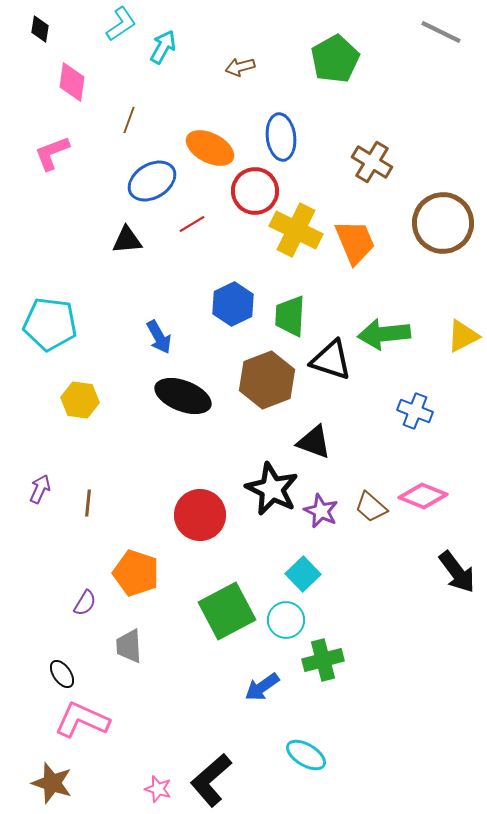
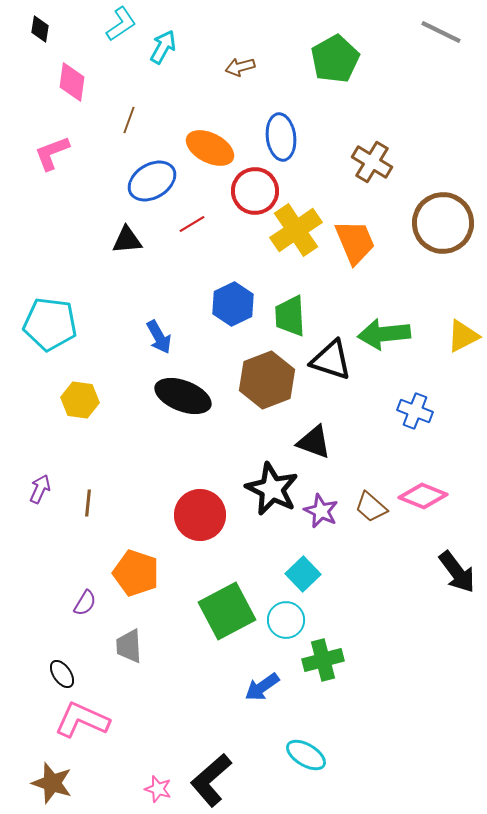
yellow cross at (296, 230): rotated 30 degrees clockwise
green trapezoid at (290, 316): rotated 6 degrees counterclockwise
